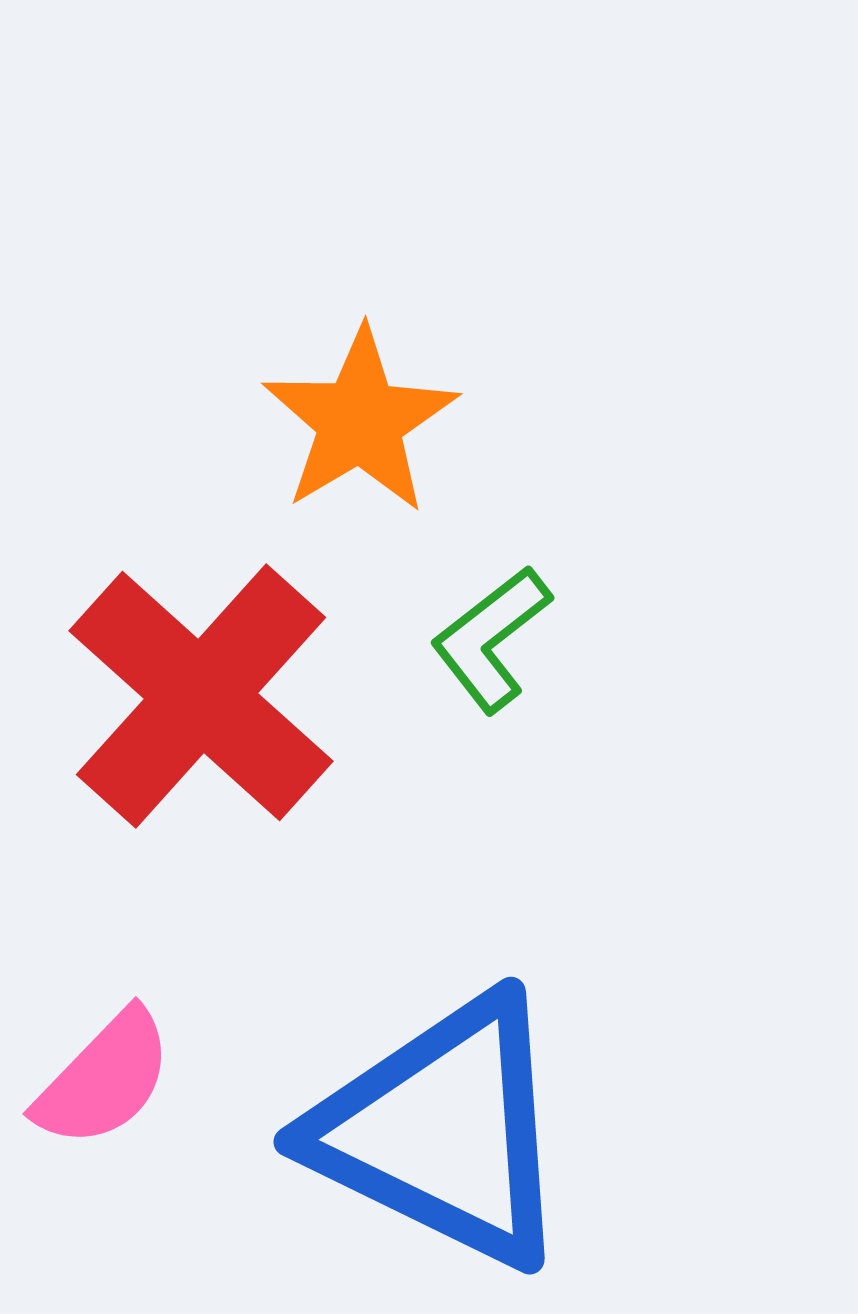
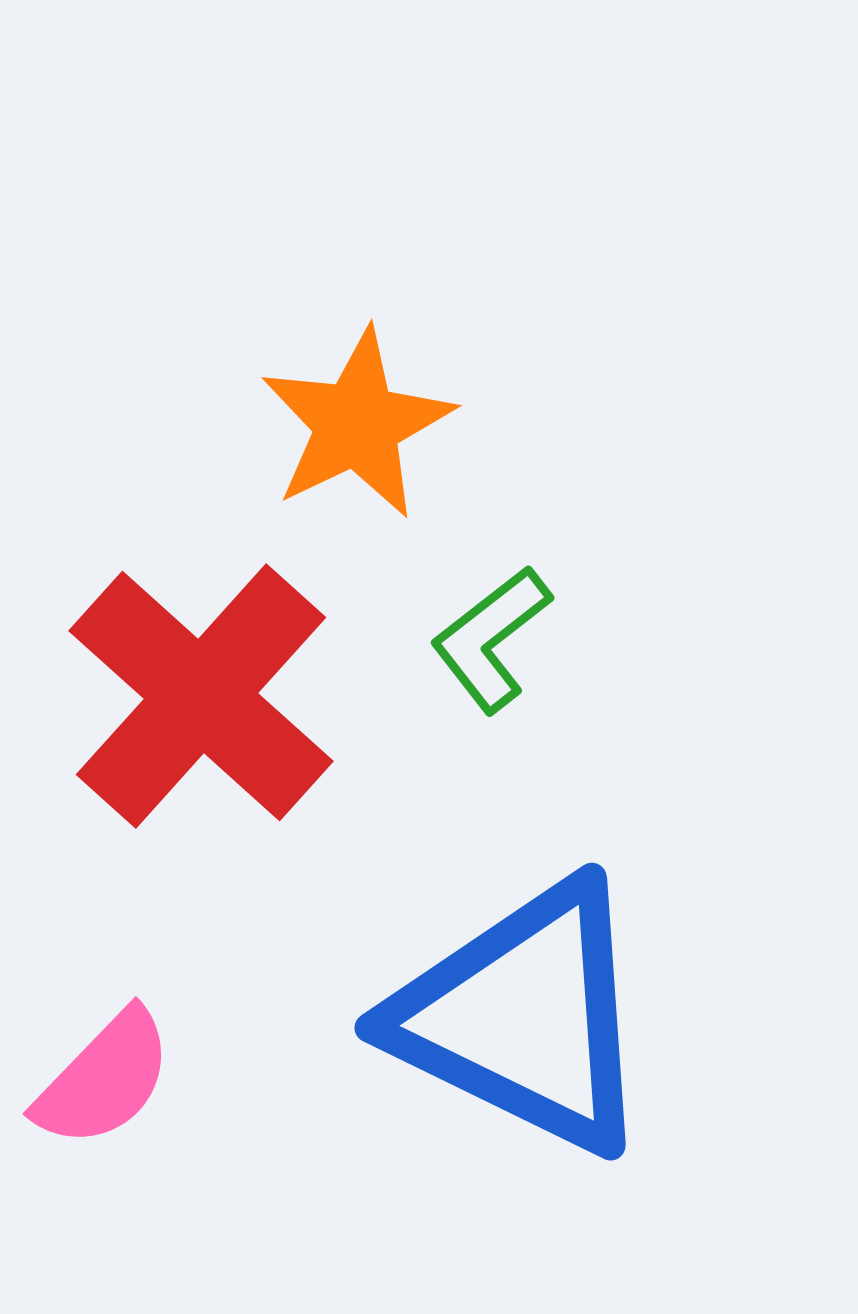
orange star: moved 3 px left, 3 px down; rotated 5 degrees clockwise
blue triangle: moved 81 px right, 114 px up
